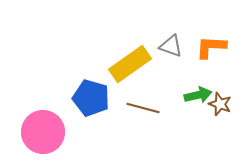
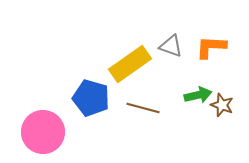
brown star: moved 2 px right, 1 px down
